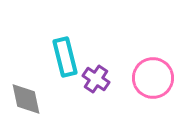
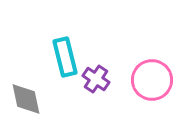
pink circle: moved 1 px left, 2 px down
